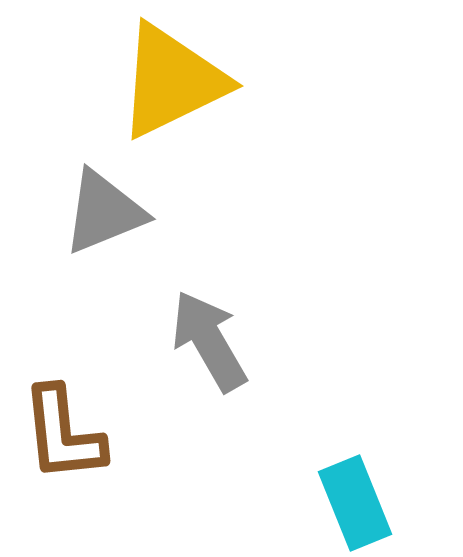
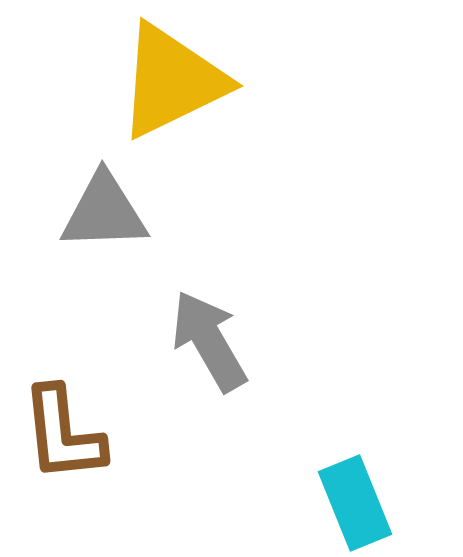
gray triangle: rotated 20 degrees clockwise
